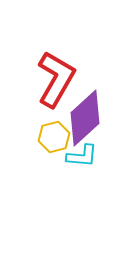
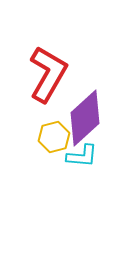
red L-shape: moved 8 px left, 5 px up
